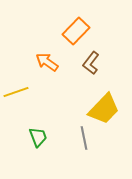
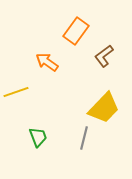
orange rectangle: rotated 8 degrees counterclockwise
brown L-shape: moved 13 px right, 7 px up; rotated 15 degrees clockwise
yellow trapezoid: moved 1 px up
gray line: rotated 25 degrees clockwise
